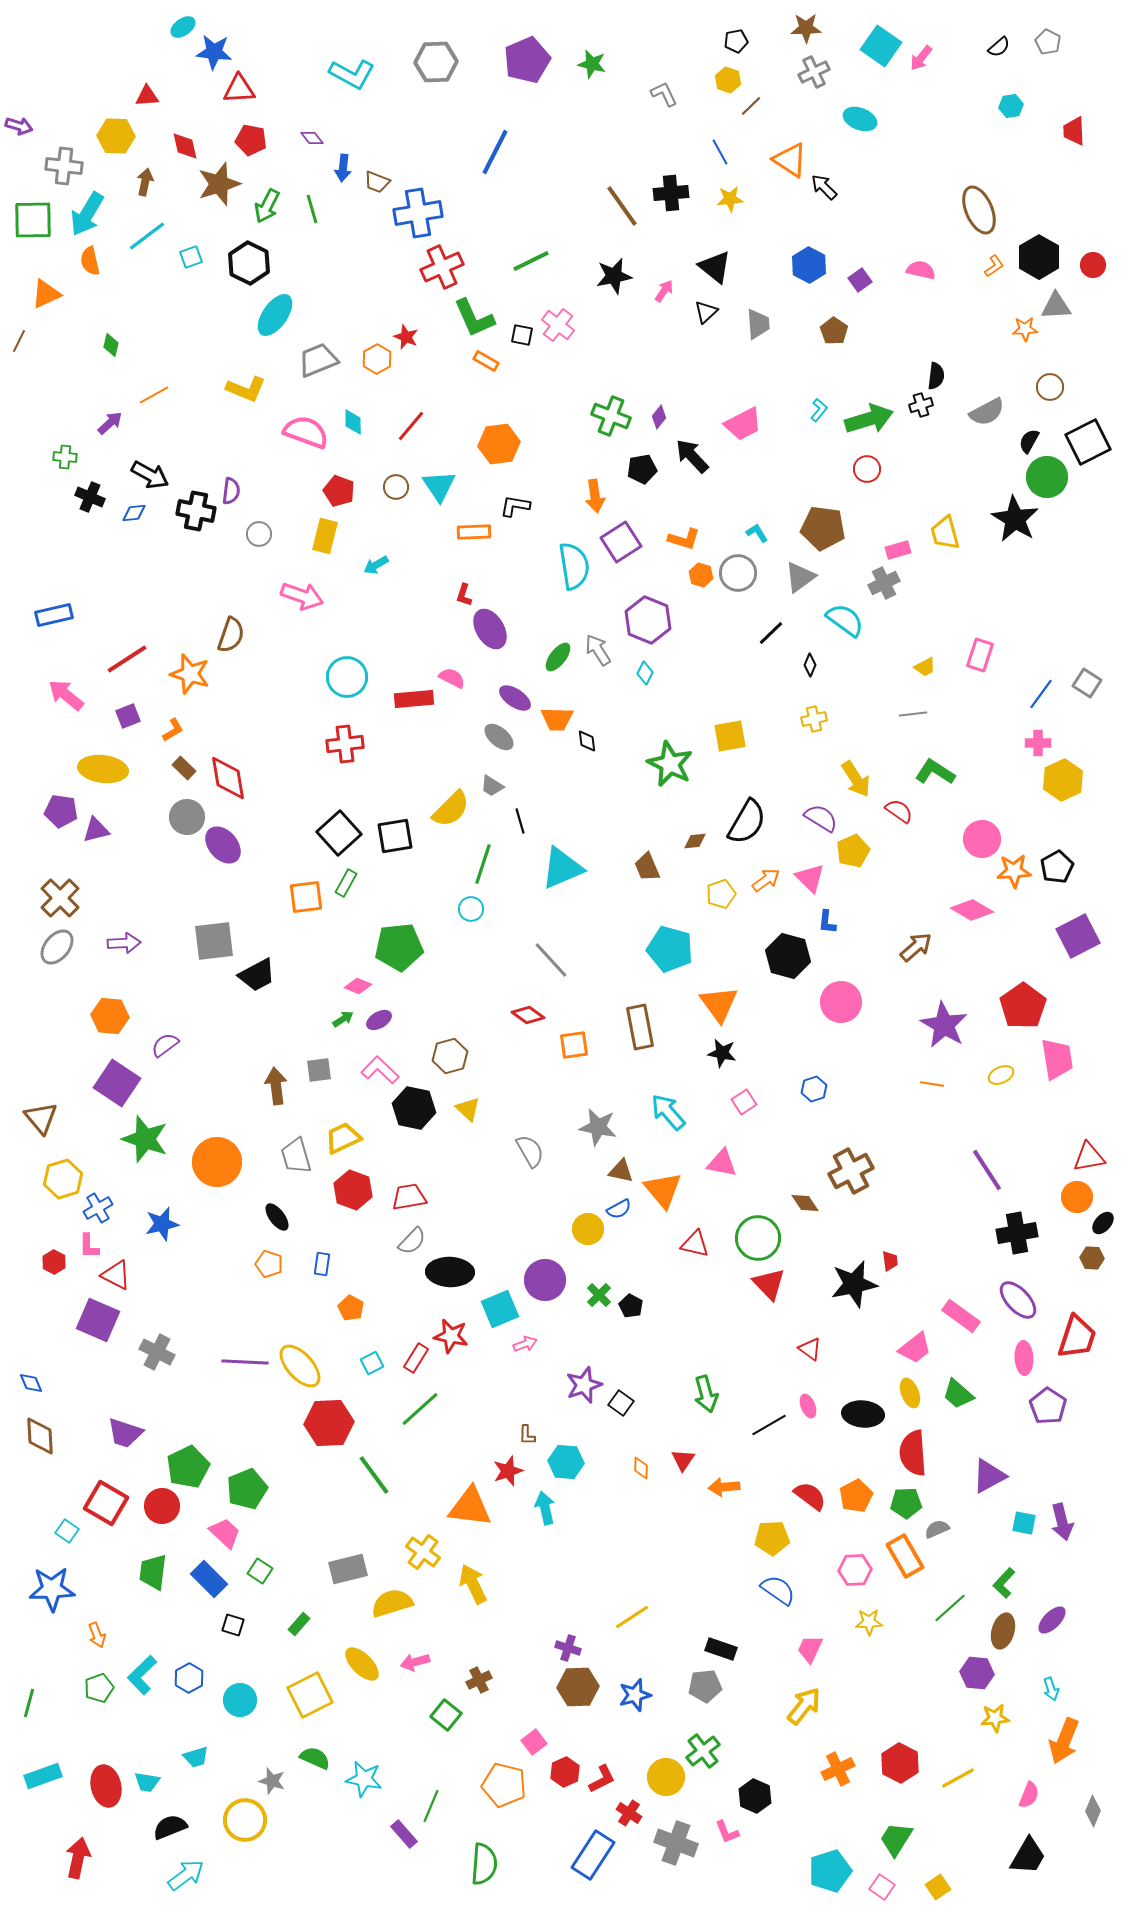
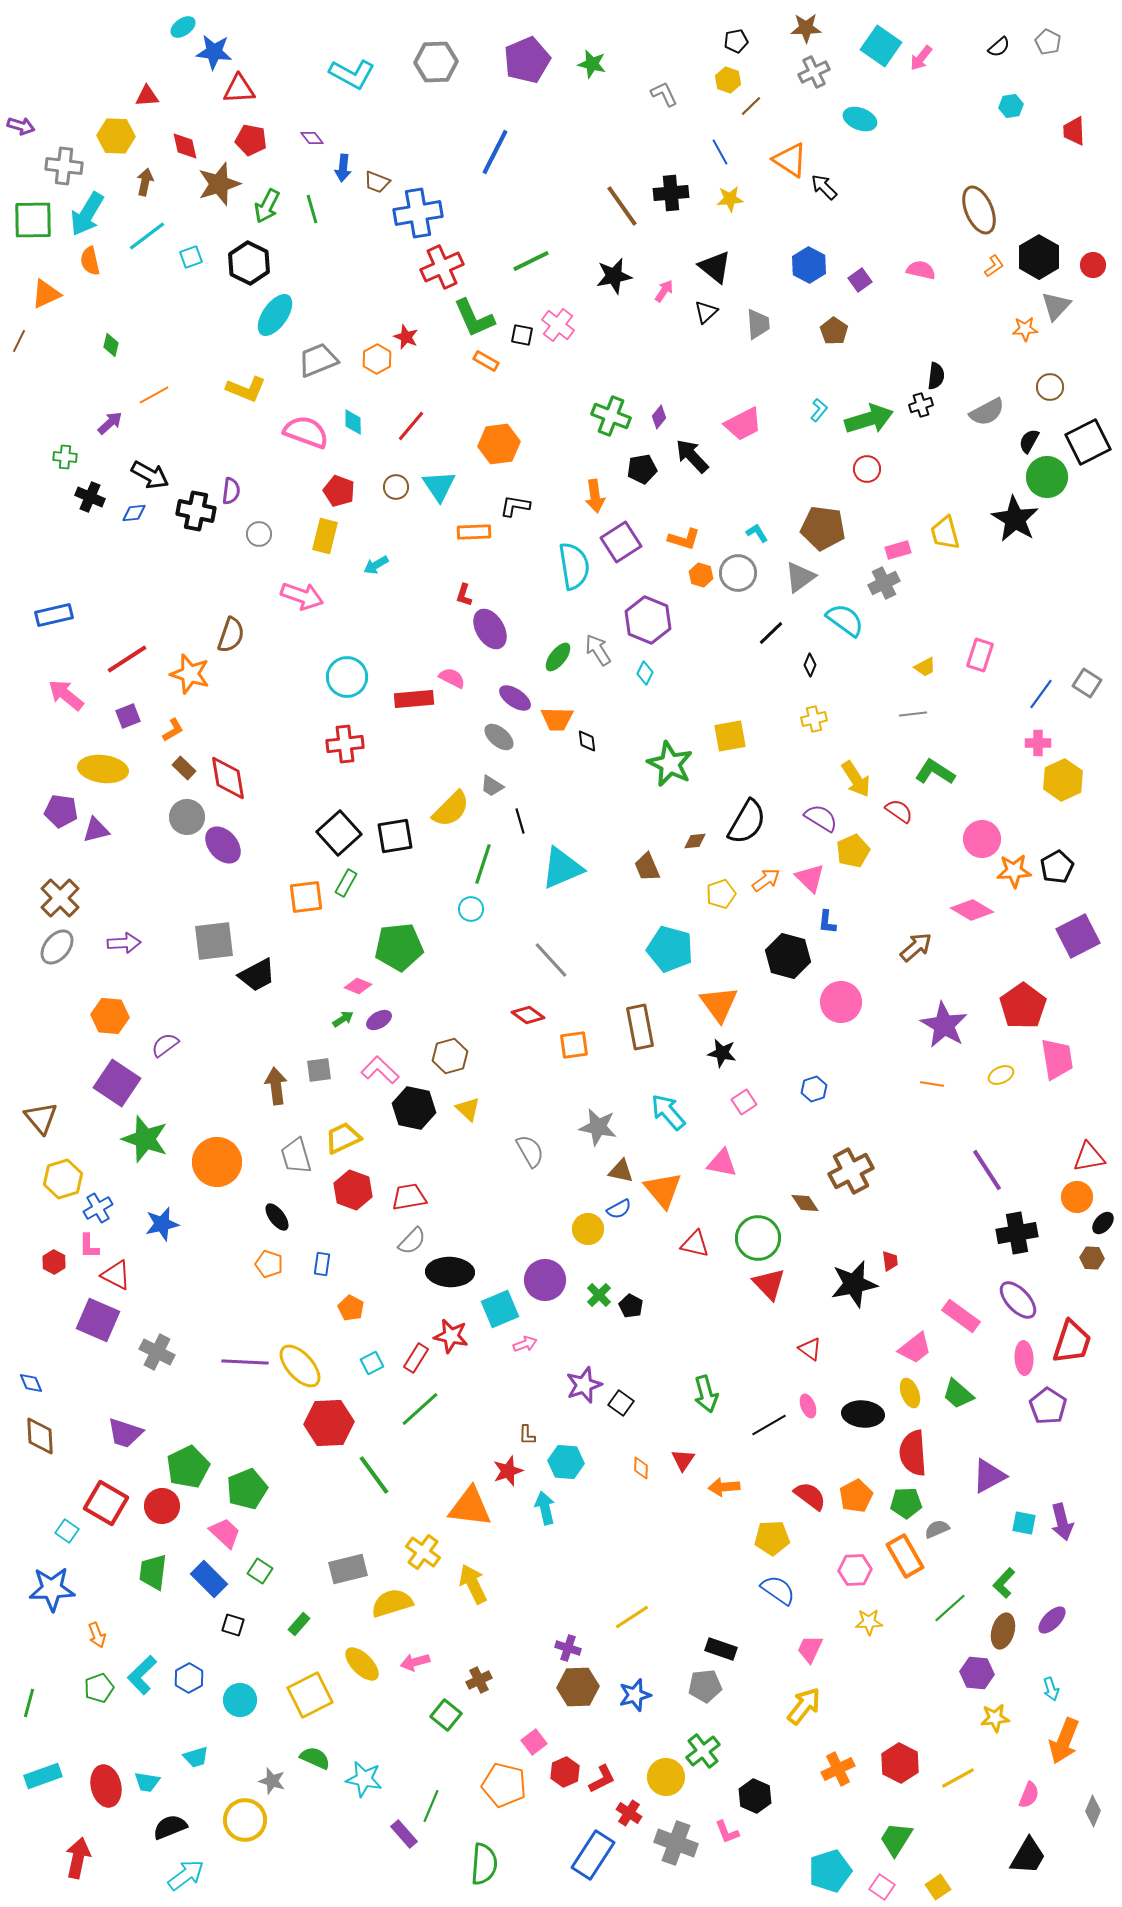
purple arrow at (19, 126): moved 2 px right
gray triangle at (1056, 306): rotated 44 degrees counterclockwise
red trapezoid at (1077, 1337): moved 5 px left, 5 px down
